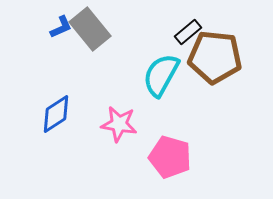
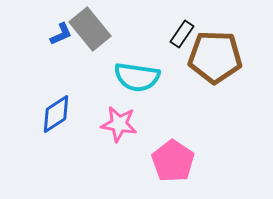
blue L-shape: moved 7 px down
black rectangle: moved 6 px left, 2 px down; rotated 16 degrees counterclockwise
brown pentagon: rotated 4 degrees counterclockwise
cyan semicircle: moved 24 px left, 2 px down; rotated 111 degrees counterclockwise
pink pentagon: moved 3 px right, 4 px down; rotated 18 degrees clockwise
